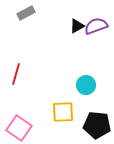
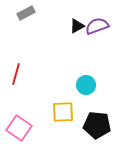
purple semicircle: moved 1 px right
